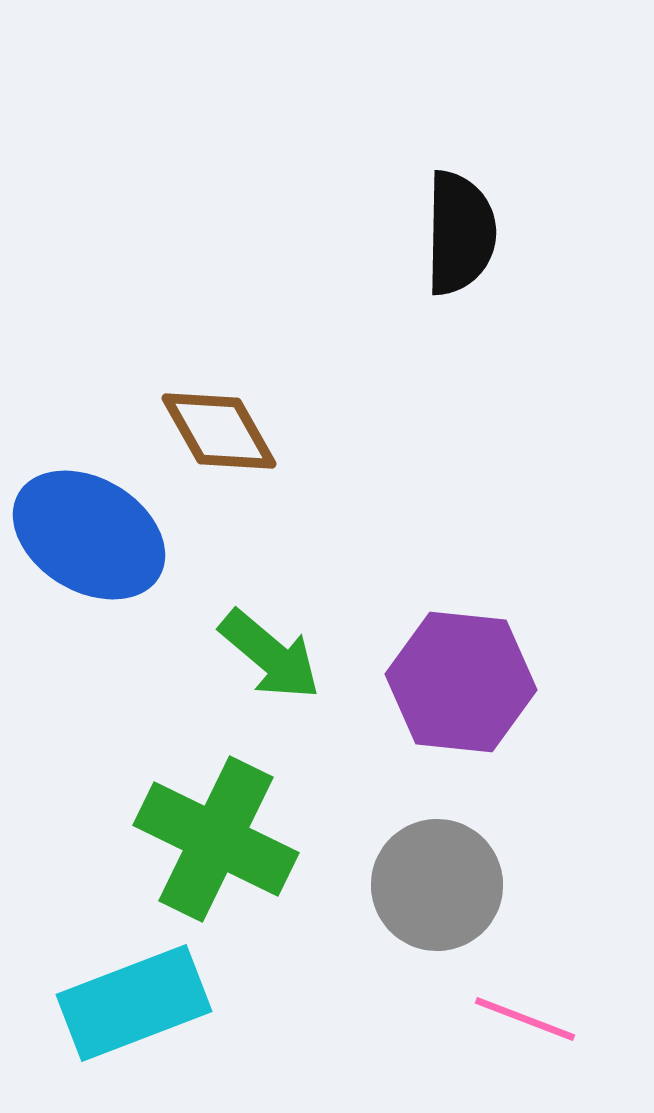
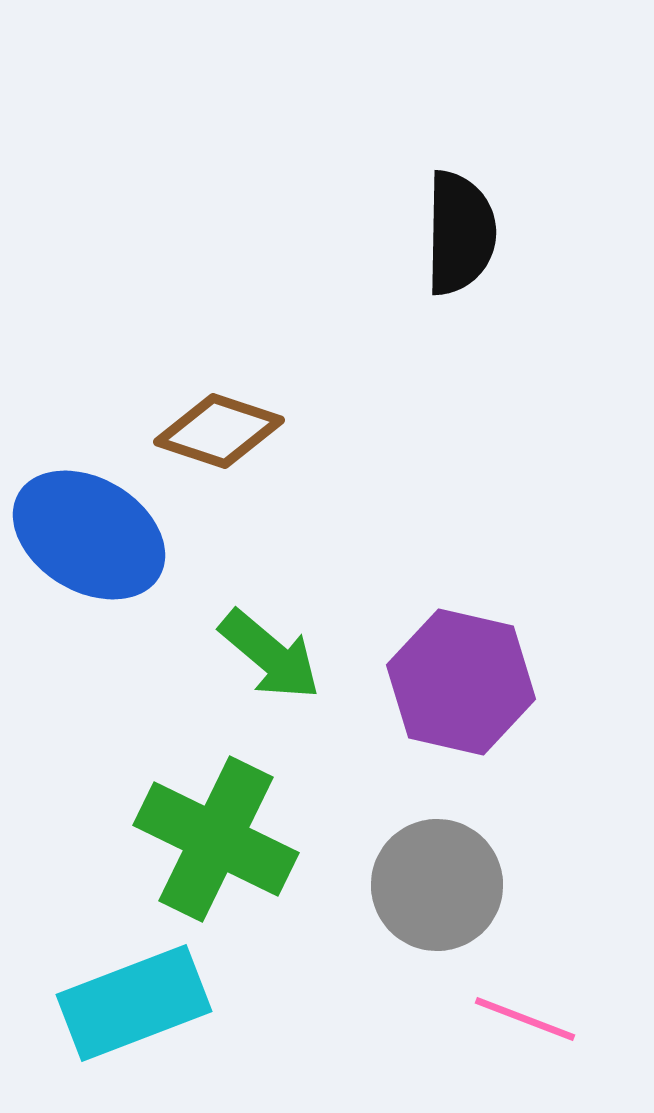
brown diamond: rotated 42 degrees counterclockwise
purple hexagon: rotated 7 degrees clockwise
